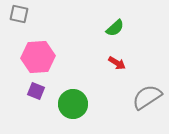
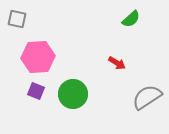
gray square: moved 2 px left, 5 px down
green semicircle: moved 16 px right, 9 px up
green circle: moved 10 px up
